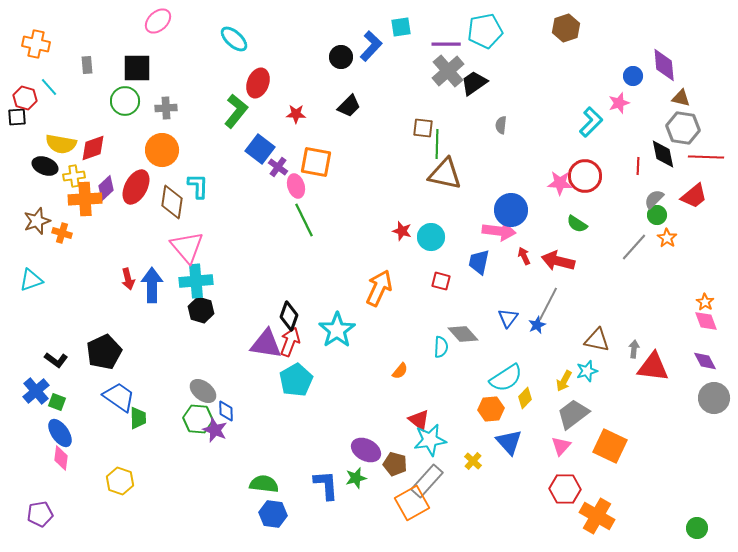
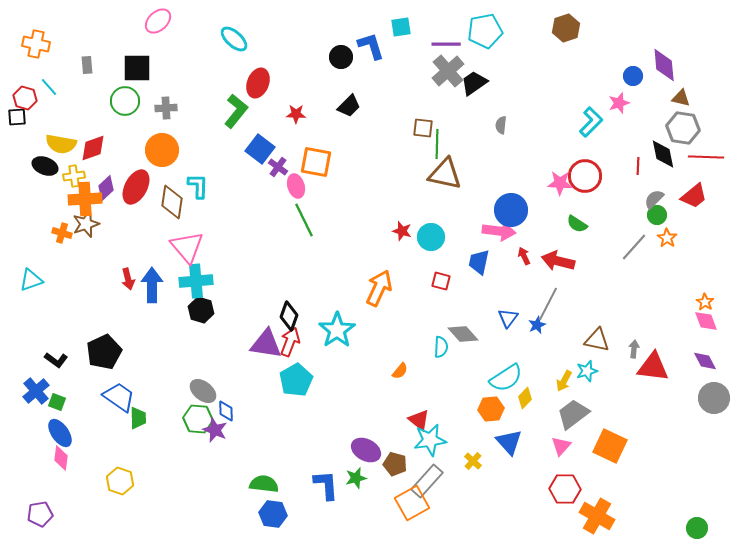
blue L-shape at (371, 46): rotated 60 degrees counterclockwise
brown star at (37, 221): moved 49 px right, 3 px down
